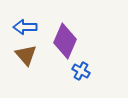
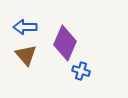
purple diamond: moved 2 px down
blue cross: rotated 12 degrees counterclockwise
